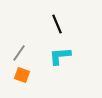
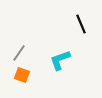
black line: moved 24 px right
cyan L-shape: moved 4 px down; rotated 15 degrees counterclockwise
